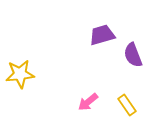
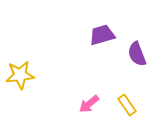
purple semicircle: moved 4 px right, 1 px up
yellow star: moved 1 px down
pink arrow: moved 1 px right, 2 px down
